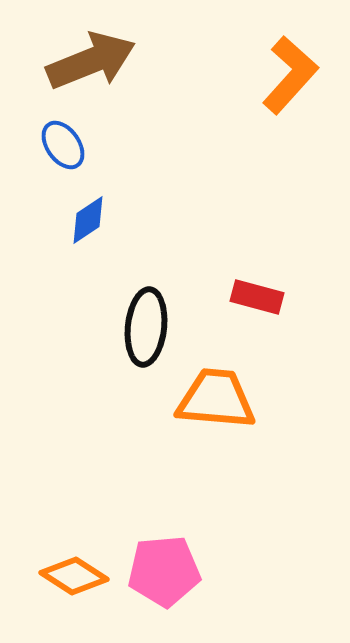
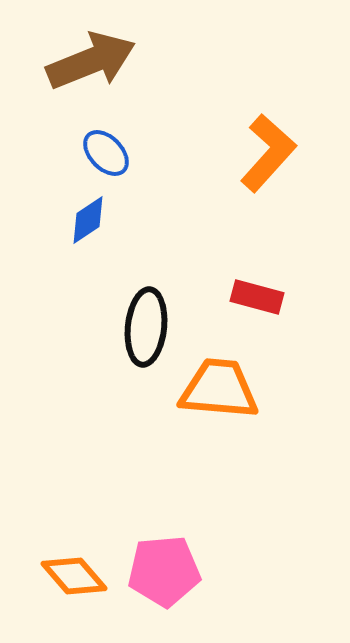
orange L-shape: moved 22 px left, 78 px down
blue ellipse: moved 43 px right, 8 px down; rotated 9 degrees counterclockwise
orange trapezoid: moved 3 px right, 10 px up
orange diamond: rotated 16 degrees clockwise
